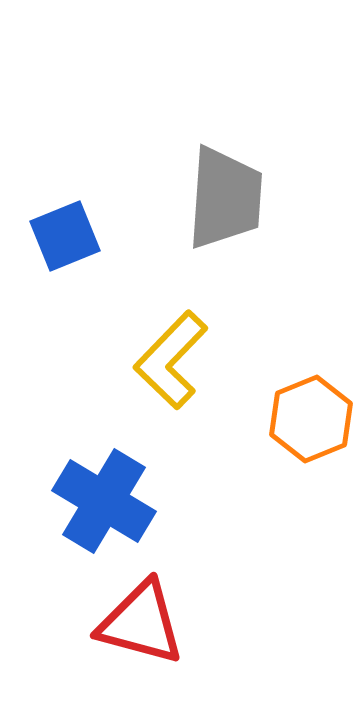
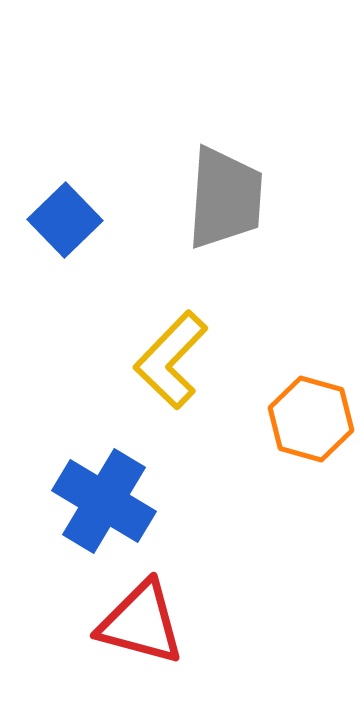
blue square: moved 16 px up; rotated 22 degrees counterclockwise
orange hexagon: rotated 22 degrees counterclockwise
